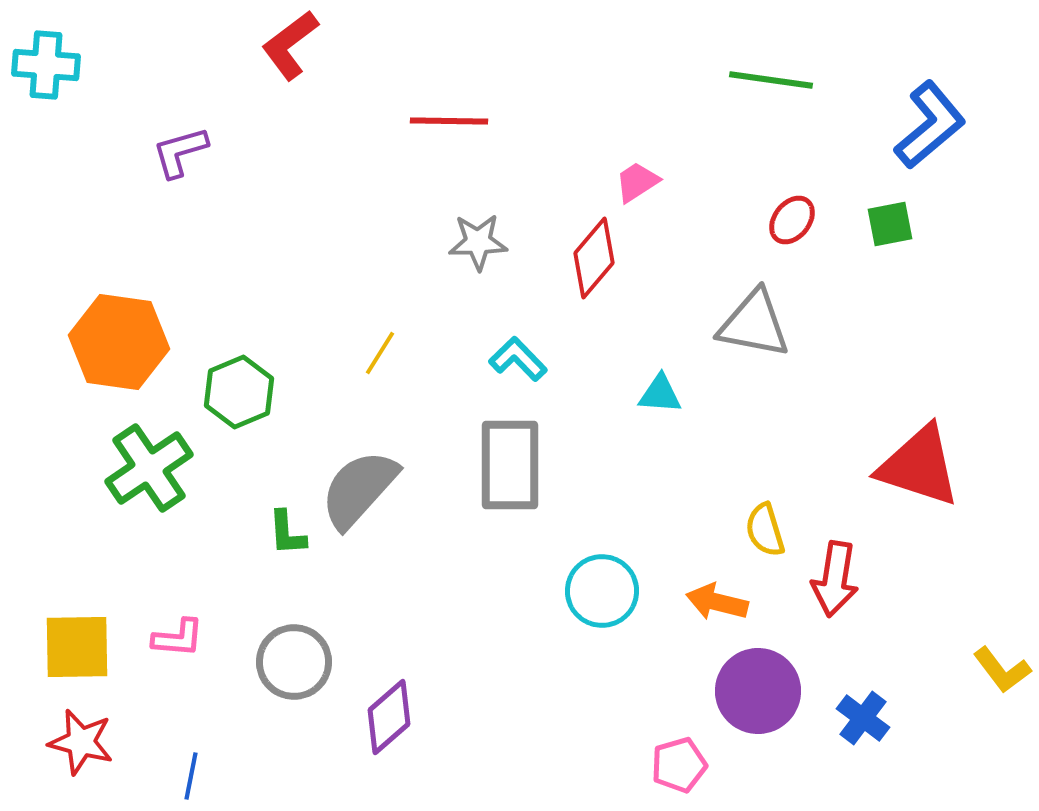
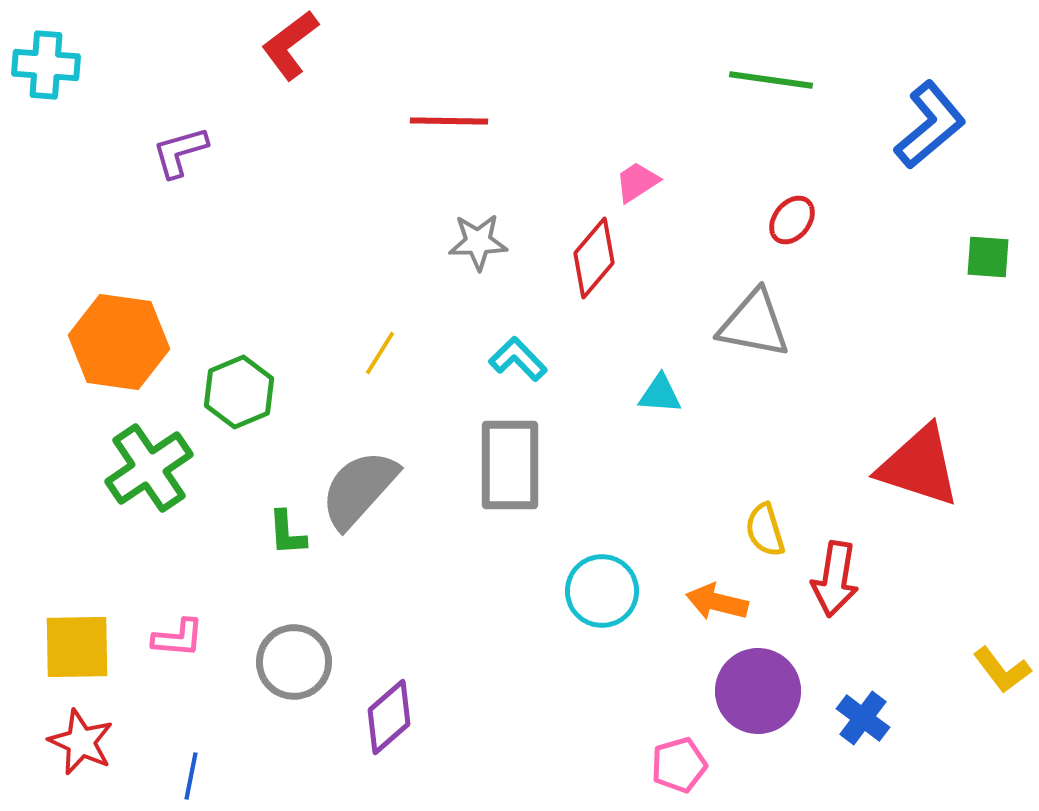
green square: moved 98 px right, 33 px down; rotated 15 degrees clockwise
red star: rotated 10 degrees clockwise
